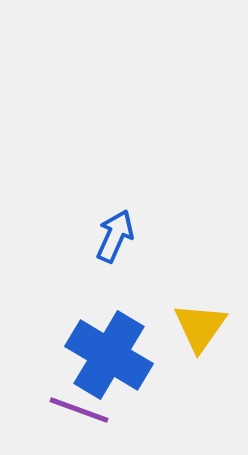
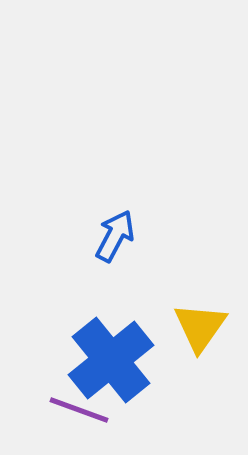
blue arrow: rotated 4 degrees clockwise
blue cross: moved 2 px right, 5 px down; rotated 20 degrees clockwise
